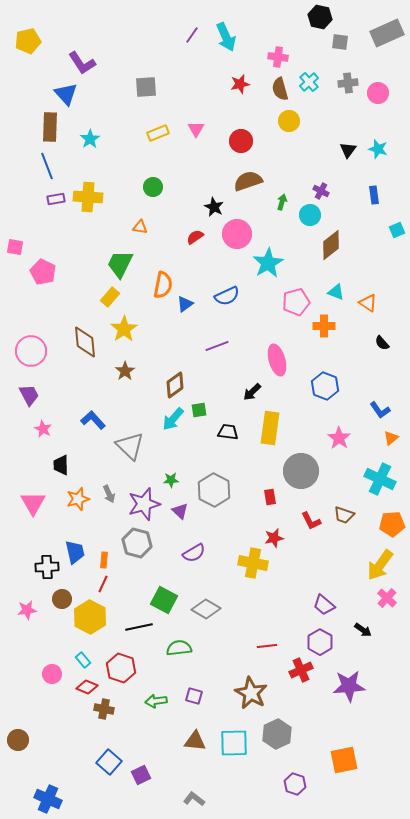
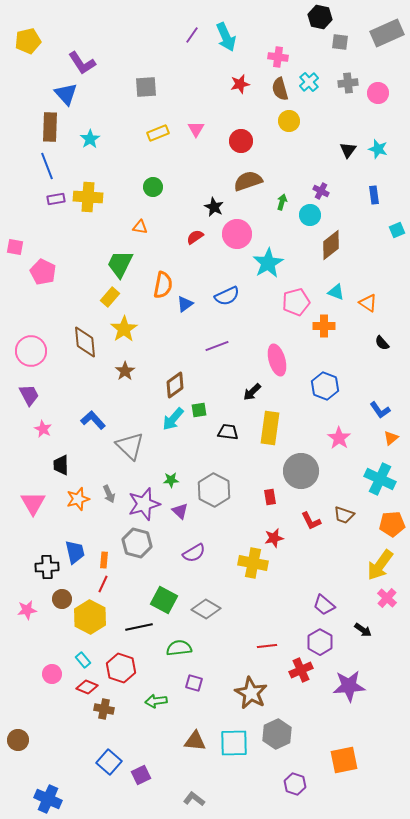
purple square at (194, 696): moved 13 px up
